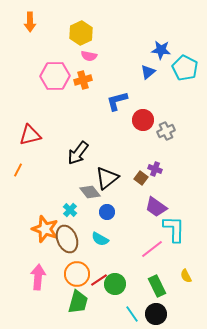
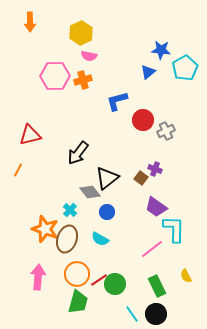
cyan pentagon: rotated 15 degrees clockwise
brown ellipse: rotated 40 degrees clockwise
